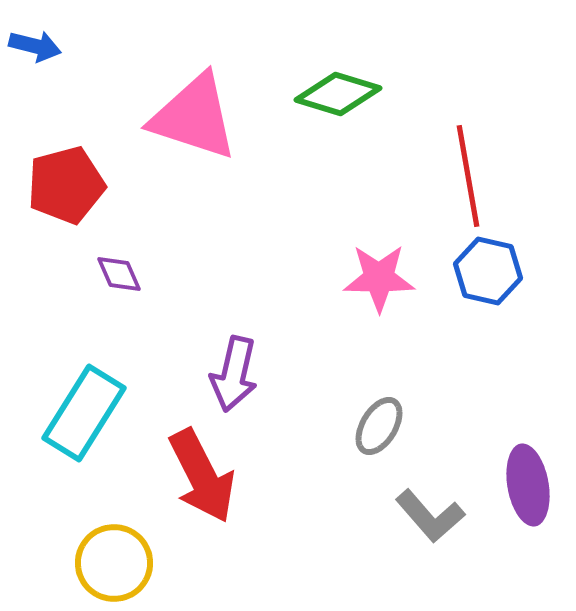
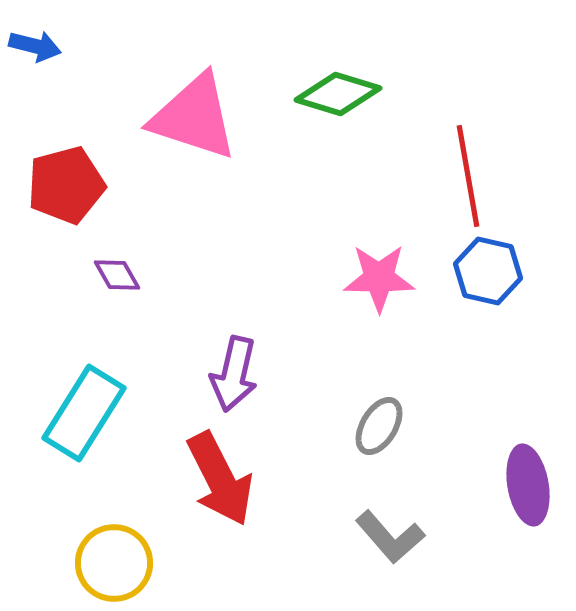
purple diamond: moved 2 px left, 1 px down; rotated 6 degrees counterclockwise
red arrow: moved 18 px right, 3 px down
gray L-shape: moved 40 px left, 21 px down
